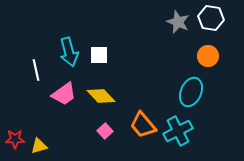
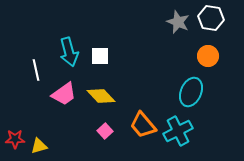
white square: moved 1 px right, 1 px down
